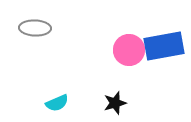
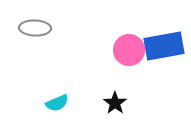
black star: rotated 20 degrees counterclockwise
